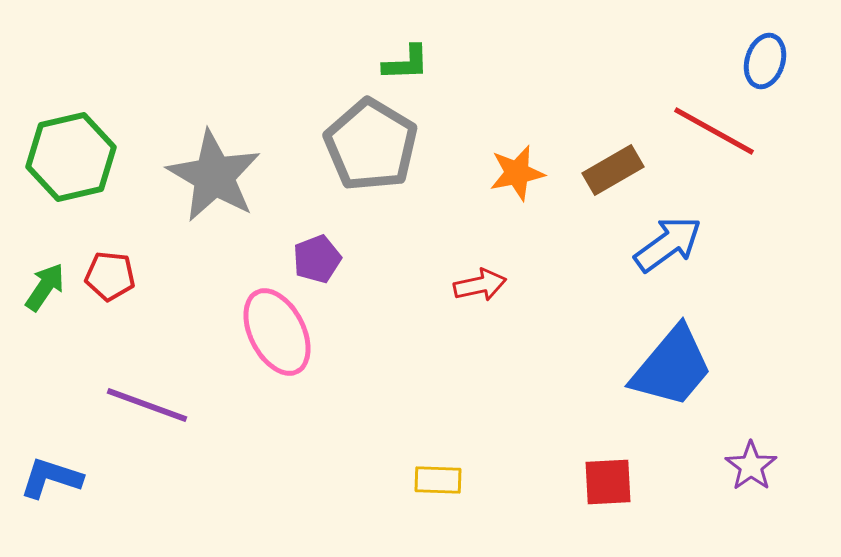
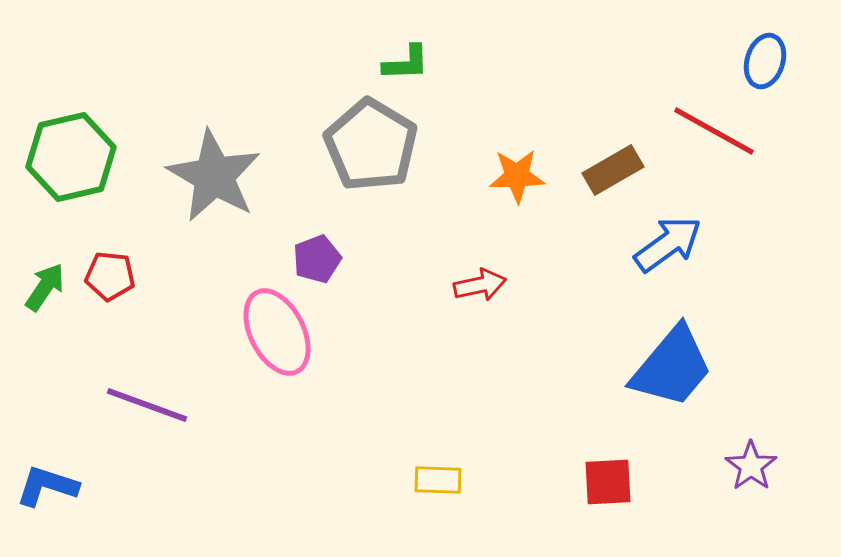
orange star: moved 3 px down; rotated 10 degrees clockwise
blue L-shape: moved 4 px left, 8 px down
